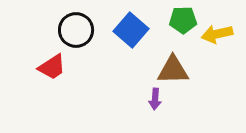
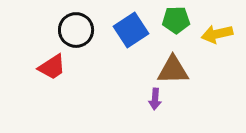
green pentagon: moved 7 px left
blue square: rotated 16 degrees clockwise
